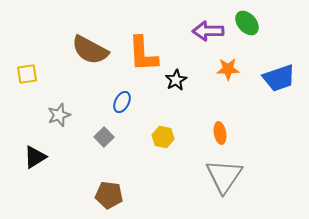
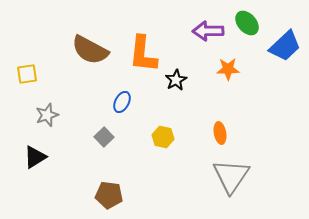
orange L-shape: rotated 9 degrees clockwise
blue trapezoid: moved 6 px right, 32 px up; rotated 24 degrees counterclockwise
gray star: moved 12 px left
gray triangle: moved 7 px right
